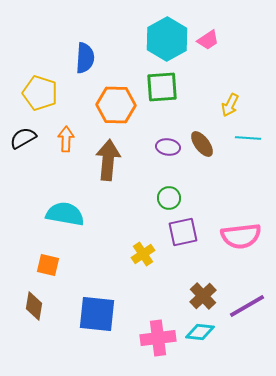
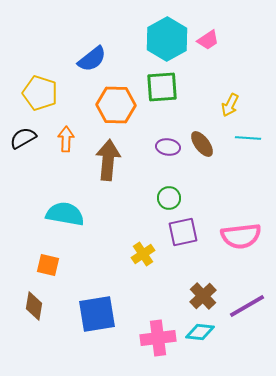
blue semicircle: moved 7 px right, 1 px down; rotated 48 degrees clockwise
blue square: rotated 15 degrees counterclockwise
